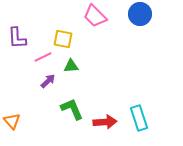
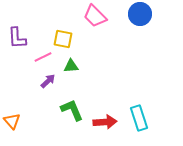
green L-shape: moved 1 px down
